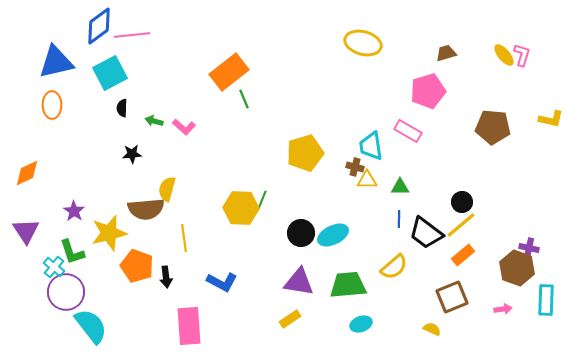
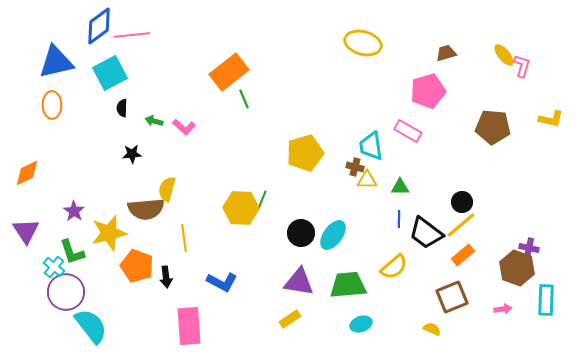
pink L-shape at (522, 55): moved 11 px down
cyan ellipse at (333, 235): rotated 28 degrees counterclockwise
